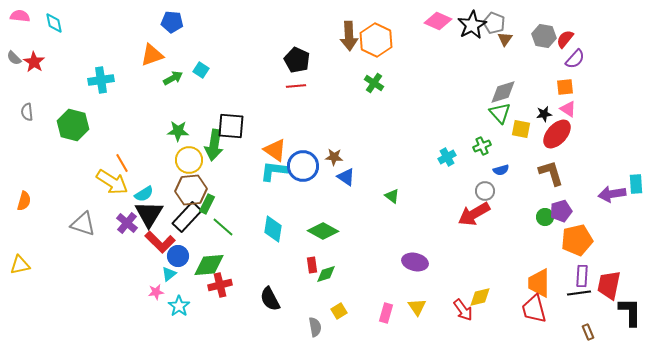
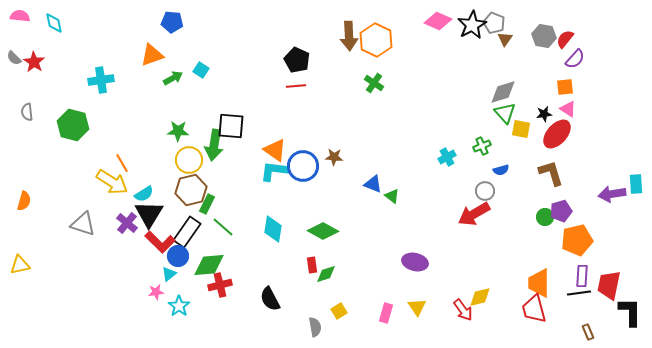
green triangle at (500, 113): moved 5 px right
blue triangle at (346, 177): moved 27 px right, 7 px down; rotated 12 degrees counterclockwise
brown hexagon at (191, 190): rotated 8 degrees counterclockwise
black rectangle at (187, 217): moved 15 px down; rotated 8 degrees counterclockwise
